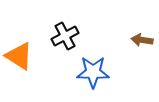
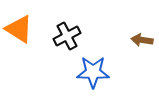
black cross: moved 2 px right
orange triangle: moved 27 px up
